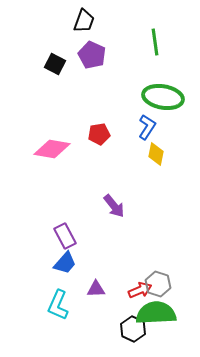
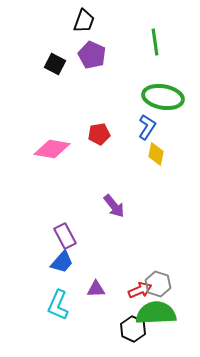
blue trapezoid: moved 3 px left, 1 px up
